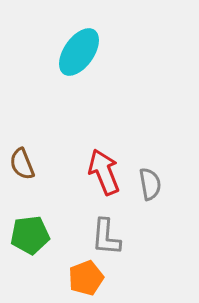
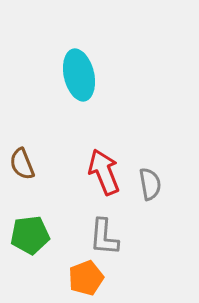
cyan ellipse: moved 23 px down; rotated 48 degrees counterclockwise
gray L-shape: moved 2 px left
